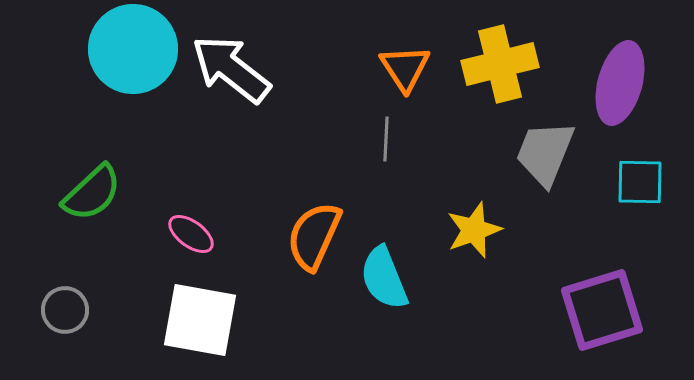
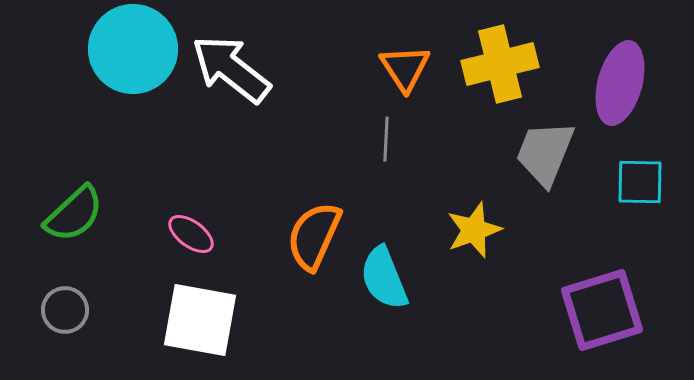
green semicircle: moved 18 px left, 21 px down
